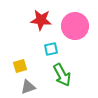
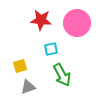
pink circle: moved 2 px right, 3 px up
